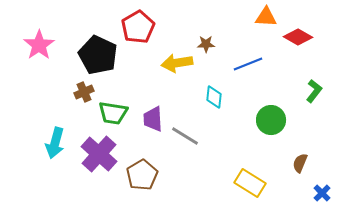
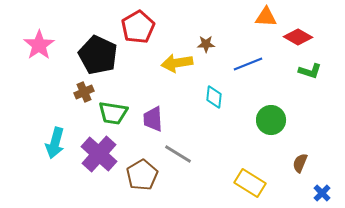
green L-shape: moved 4 px left, 20 px up; rotated 70 degrees clockwise
gray line: moved 7 px left, 18 px down
